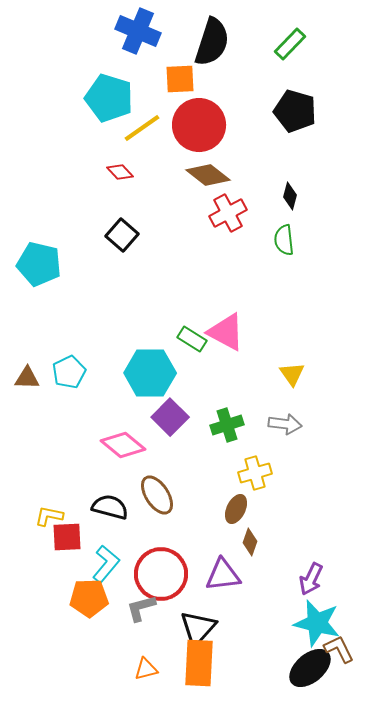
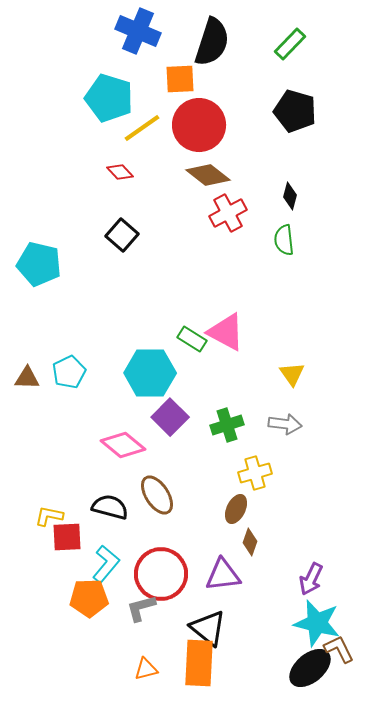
black triangle at (198, 628): moved 10 px right; rotated 33 degrees counterclockwise
